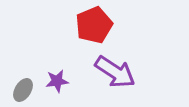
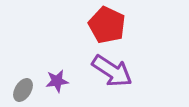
red pentagon: moved 13 px right; rotated 24 degrees counterclockwise
purple arrow: moved 3 px left, 1 px up
